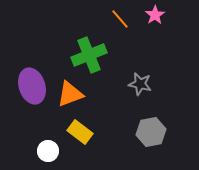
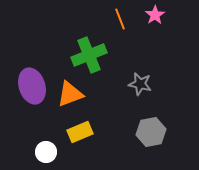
orange line: rotated 20 degrees clockwise
yellow rectangle: rotated 60 degrees counterclockwise
white circle: moved 2 px left, 1 px down
